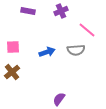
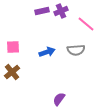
purple rectangle: moved 14 px right; rotated 24 degrees counterclockwise
pink line: moved 1 px left, 6 px up
